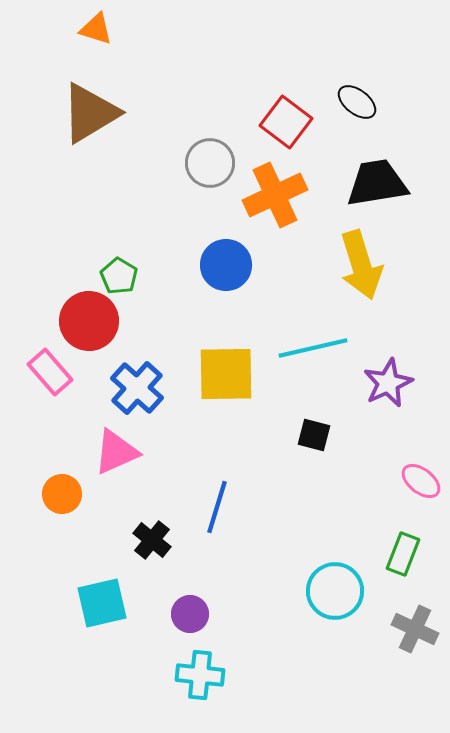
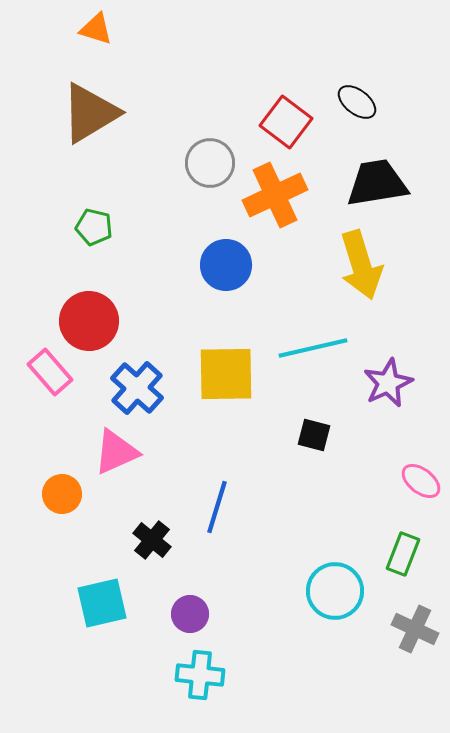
green pentagon: moved 25 px left, 49 px up; rotated 18 degrees counterclockwise
